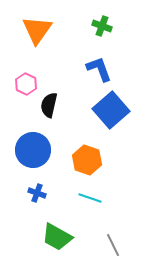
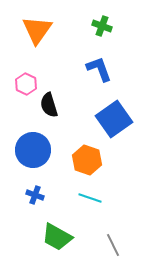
black semicircle: rotated 30 degrees counterclockwise
blue square: moved 3 px right, 9 px down; rotated 6 degrees clockwise
blue cross: moved 2 px left, 2 px down
